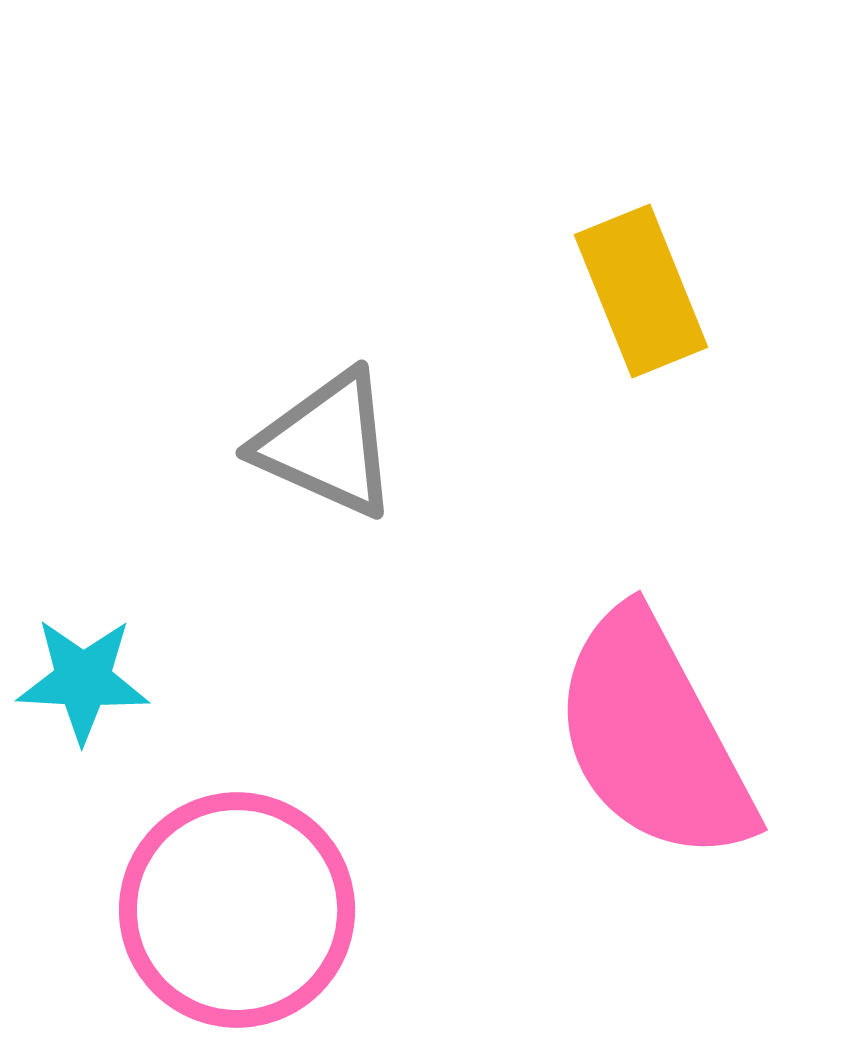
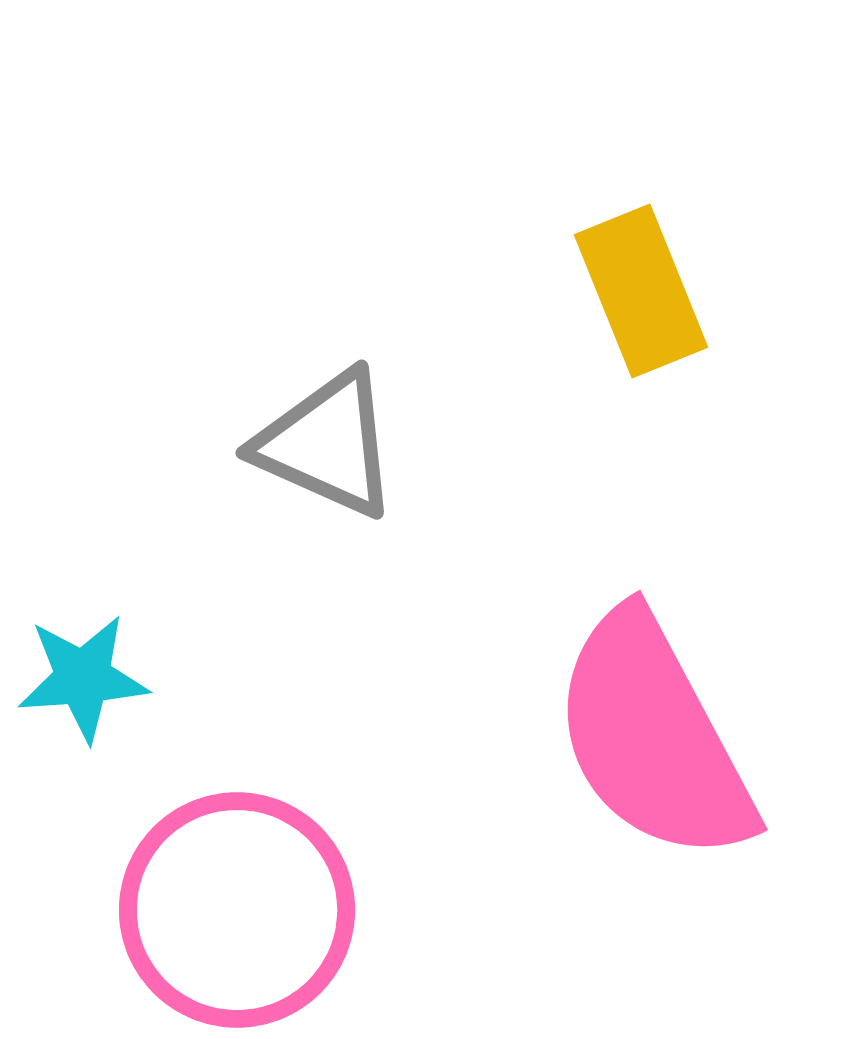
cyan star: moved 2 px up; rotated 7 degrees counterclockwise
